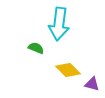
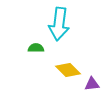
green semicircle: rotated 21 degrees counterclockwise
purple triangle: rotated 21 degrees counterclockwise
